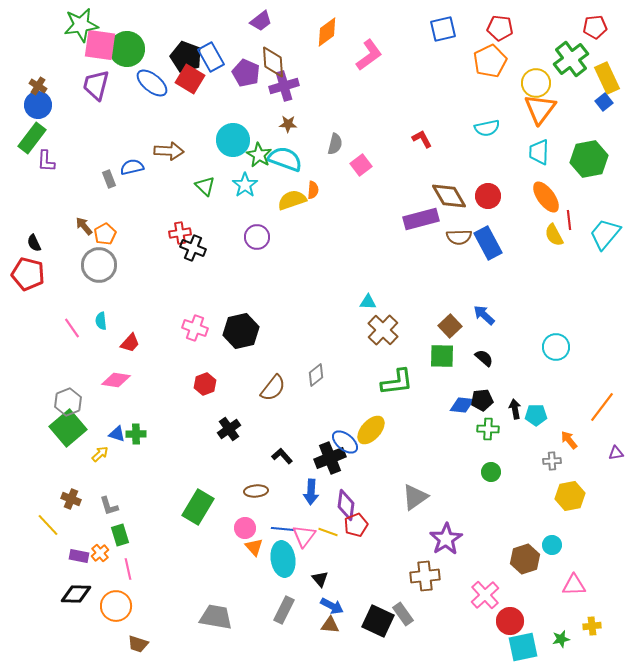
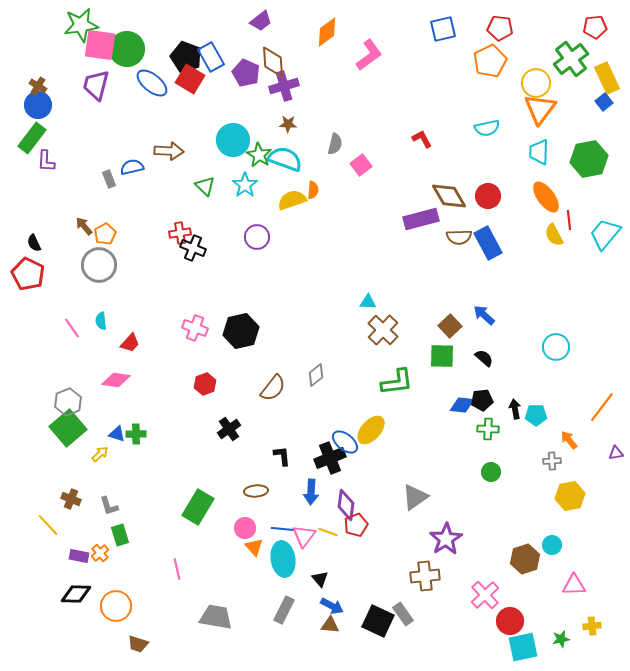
red pentagon at (28, 274): rotated 12 degrees clockwise
black L-shape at (282, 456): rotated 35 degrees clockwise
pink line at (128, 569): moved 49 px right
